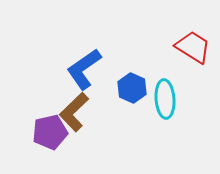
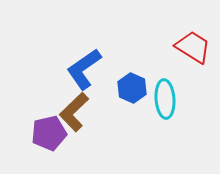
purple pentagon: moved 1 px left, 1 px down
